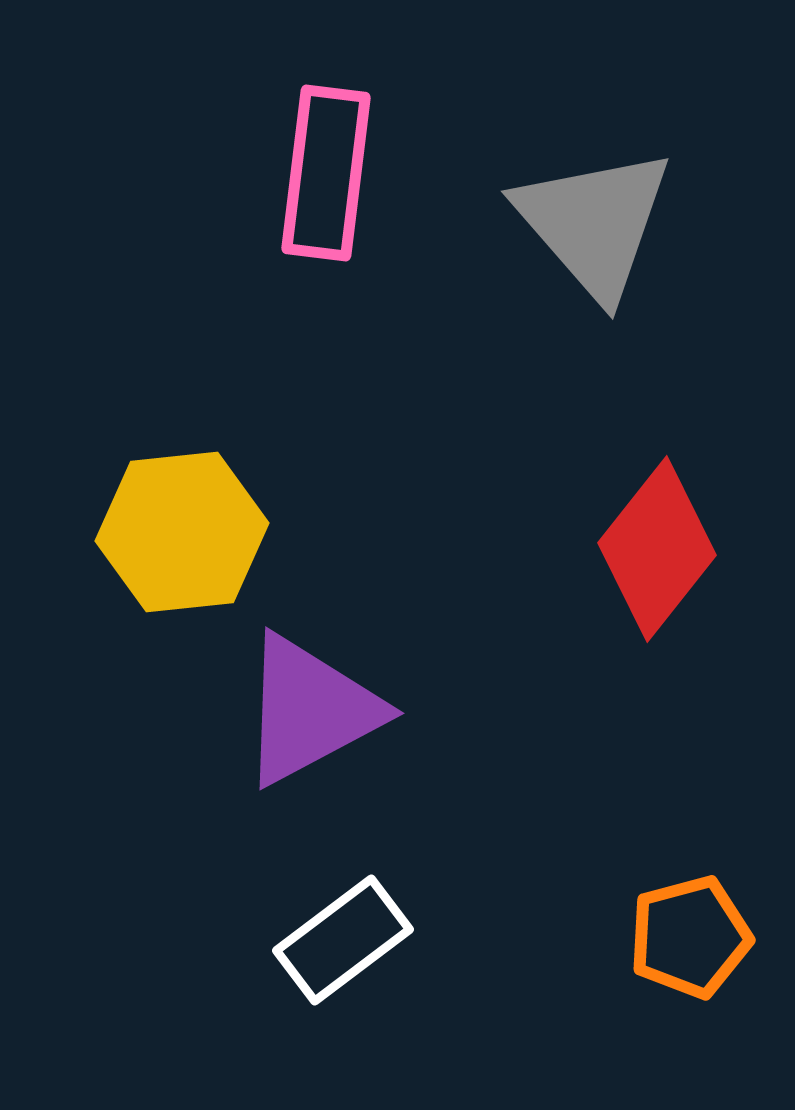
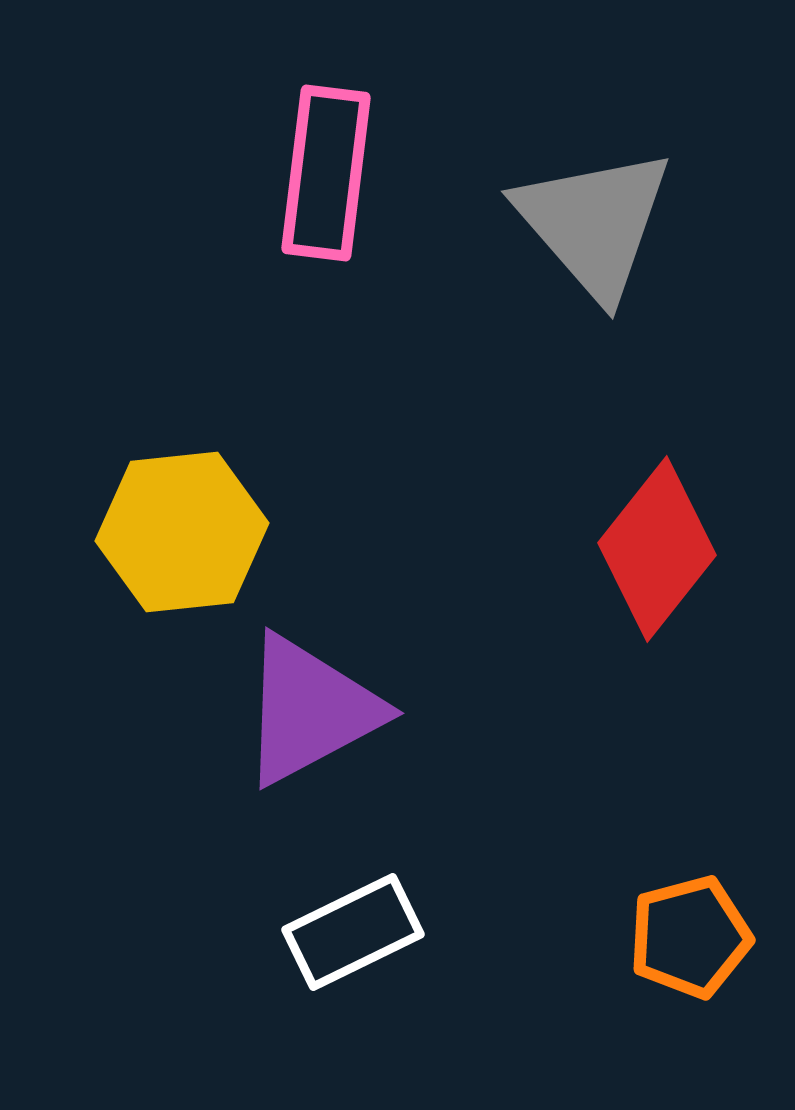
white rectangle: moved 10 px right, 8 px up; rotated 11 degrees clockwise
